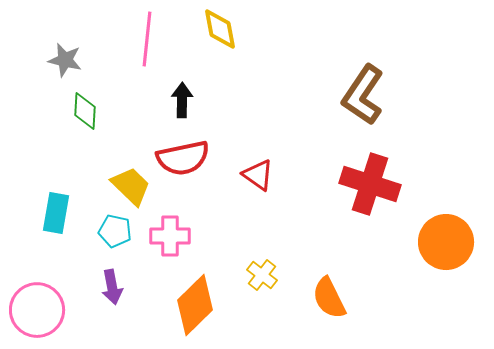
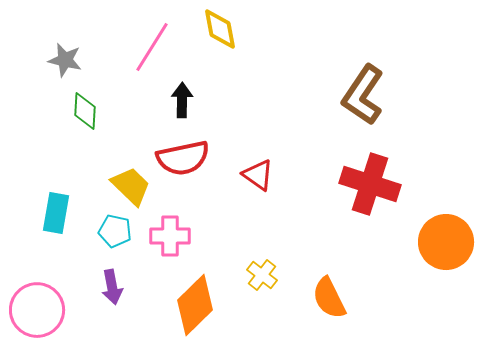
pink line: moved 5 px right, 8 px down; rotated 26 degrees clockwise
